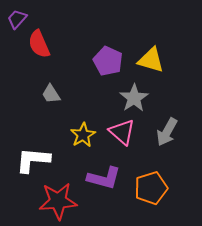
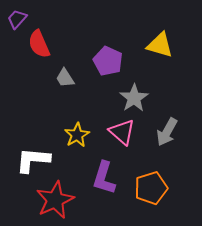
yellow triangle: moved 9 px right, 15 px up
gray trapezoid: moved 14 px right, 16 px up
yellow star: moved 6 px left
purple L-shape: rotated 92 degrees clockwise
red star: moved 3 px left, 1 px up; rotated 21 degrees counterclockwise
